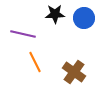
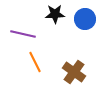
blue circle: moved 1 px right, 1 px down
